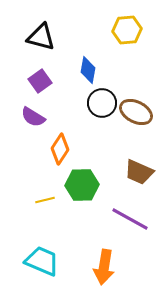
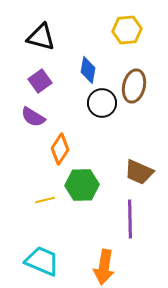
brown ellipse: moved 2 px left, 26 px up; rotated 76 degrees clockwise
purple line: rotated 60 degrees clockwise
